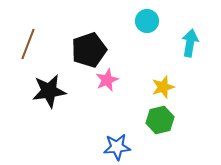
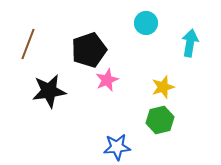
cyan circle: moved 1 px left, 2 px down
